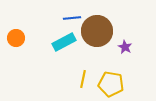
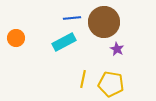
brown circle: moved 7 px right, 9 px up
purple star: moved 8 px left, 2 px down
